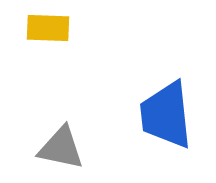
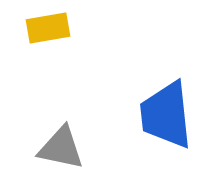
yellow rectangle: rotated 12 degrees counterclockwise
